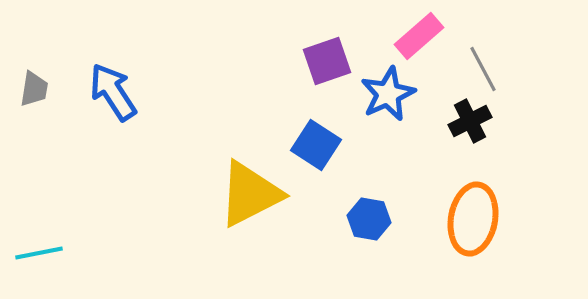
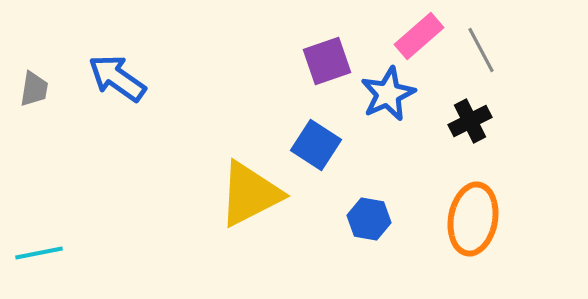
gray line: moved 2 px left, 19 px up
blue arrow: moved 4 px right, 14 px up; rotated 22 degrees counterclockwise
